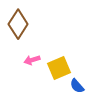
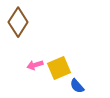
brown diamond: moved 2 px up
pink arrow: moved 3 px right, 5 px down
